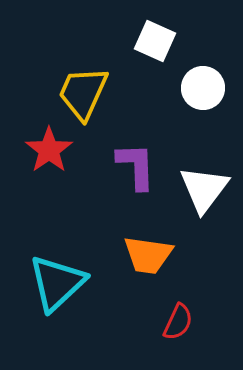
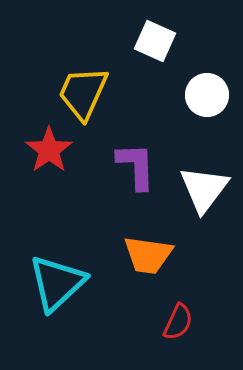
white circle: moved 4 px right, 7 px down
